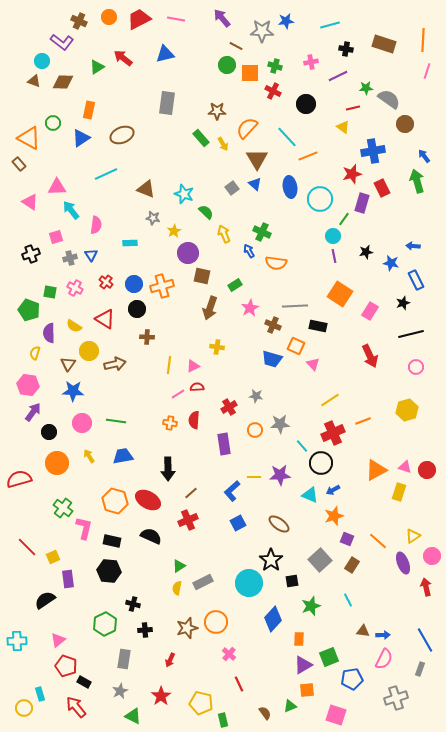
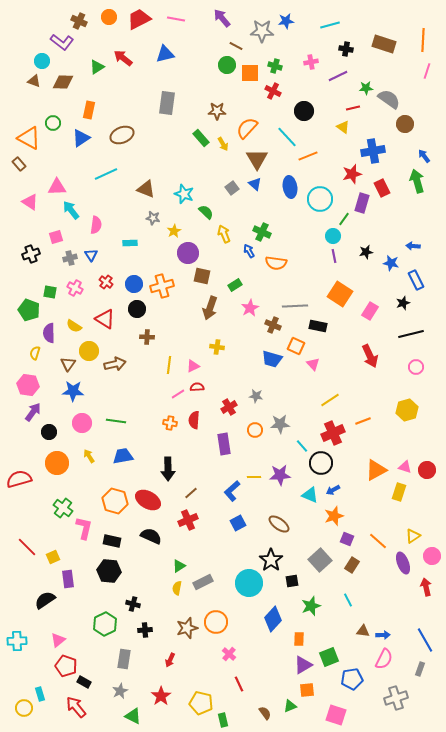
black circle at (306, 104): moved 2 px left, 7 px down
